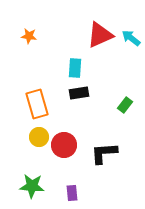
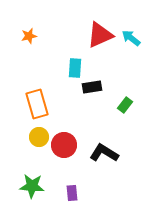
orange star: rotated 21 degrees counterclockwise
black rectangle: moved 13 px right, 6 px up
black L-shape: rotated 36 degrees clockwise
